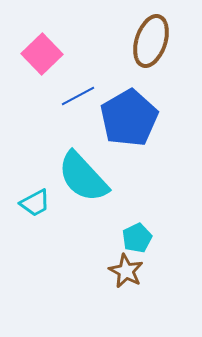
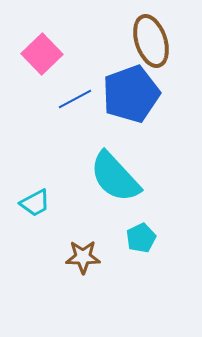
brown ellipse: rotated 36 degrees counterclockwise
blue line: moved 3 px left, 3 px down
blue pentagon: moved 2 px right, 24 px up; rotated 10 degrees clockwise
cyan semicircle: moved 32 px right
cyan pentagon: moved 4 px right
brown star: moved 43 px left, 14 px up; rotated 28 degrees counterclockwise
